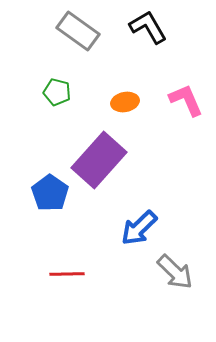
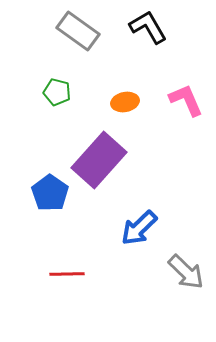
gray arrow: moved 11 px right
